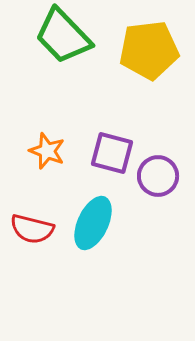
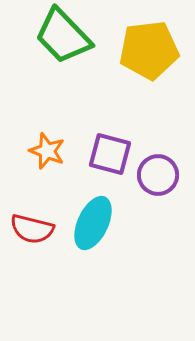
purple square: moved 2 px left, 1 px down
purple circle: moved 1 px up
